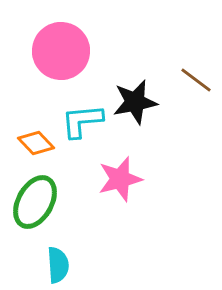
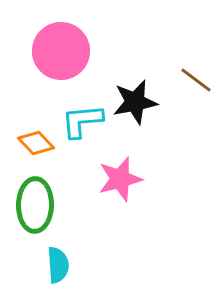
green ellipse: moved 3 px down; rotated 28 degrees counterclockwise
